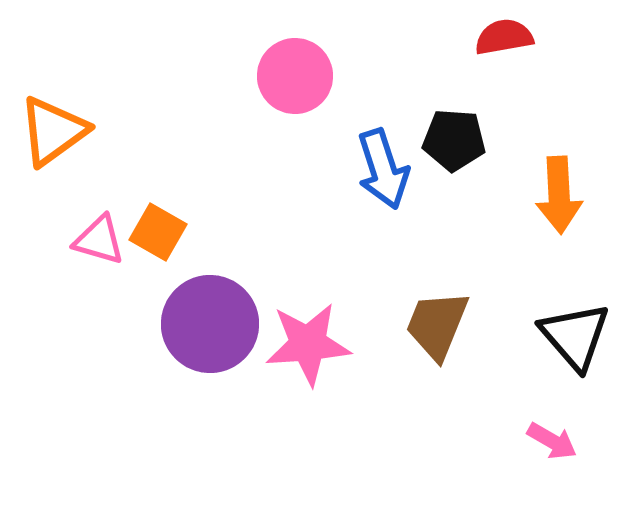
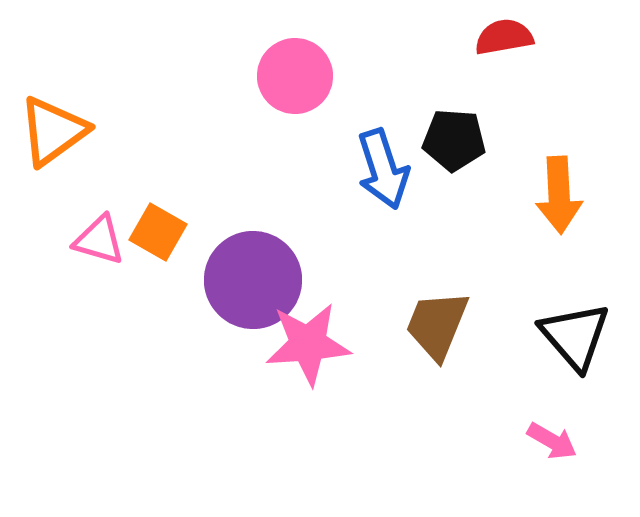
purple circle: moved 43 px right, 44 px up
